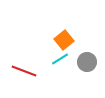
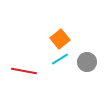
orange square: moved 4 px left, 1 px up
red line: rotated 10 degrees counterclockwise
